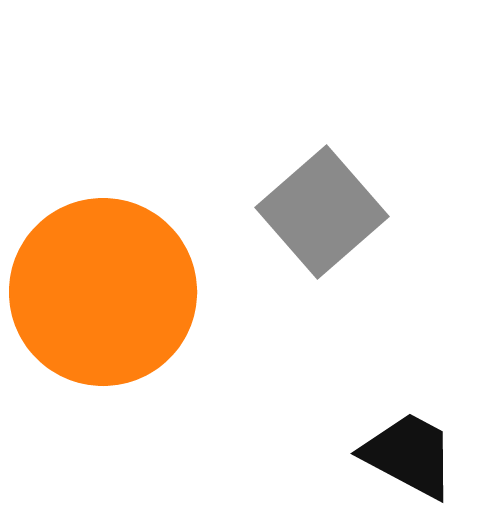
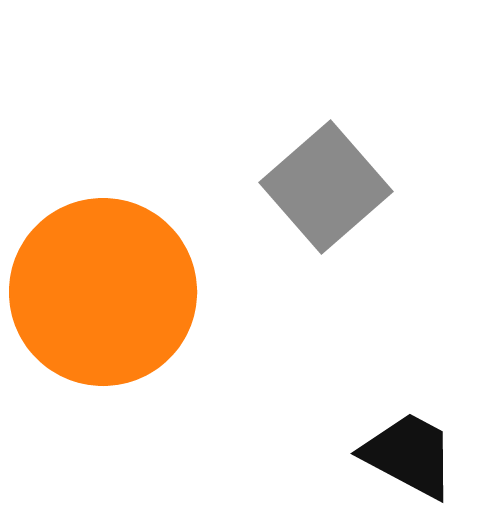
gray square: moved 4 px right, 25 px up
